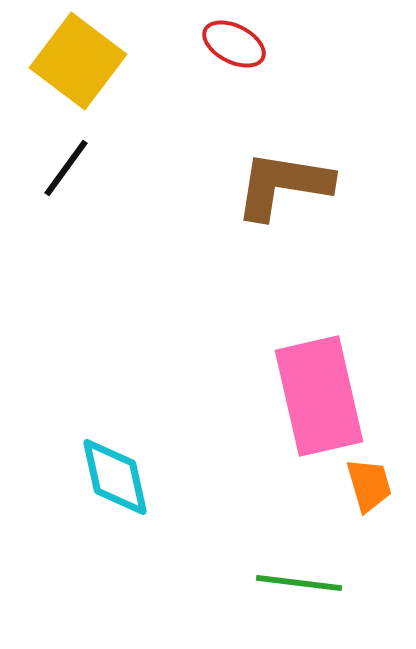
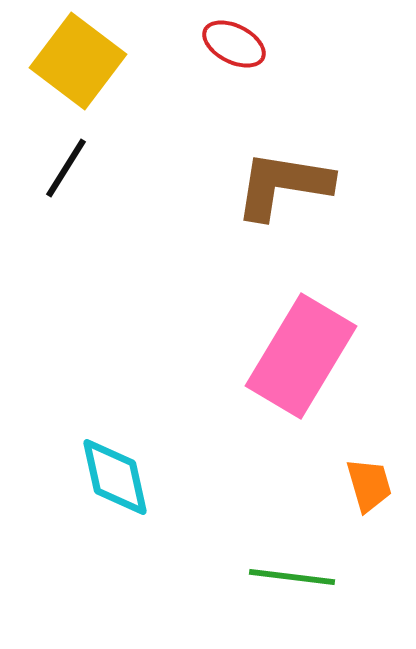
black line: rotated 4 degrees counterclockwise
pink rectangle: moved 18 px left, 40 px up; rotated 44 degrees clockwise
green line: moved 7 px left, 6 px up
